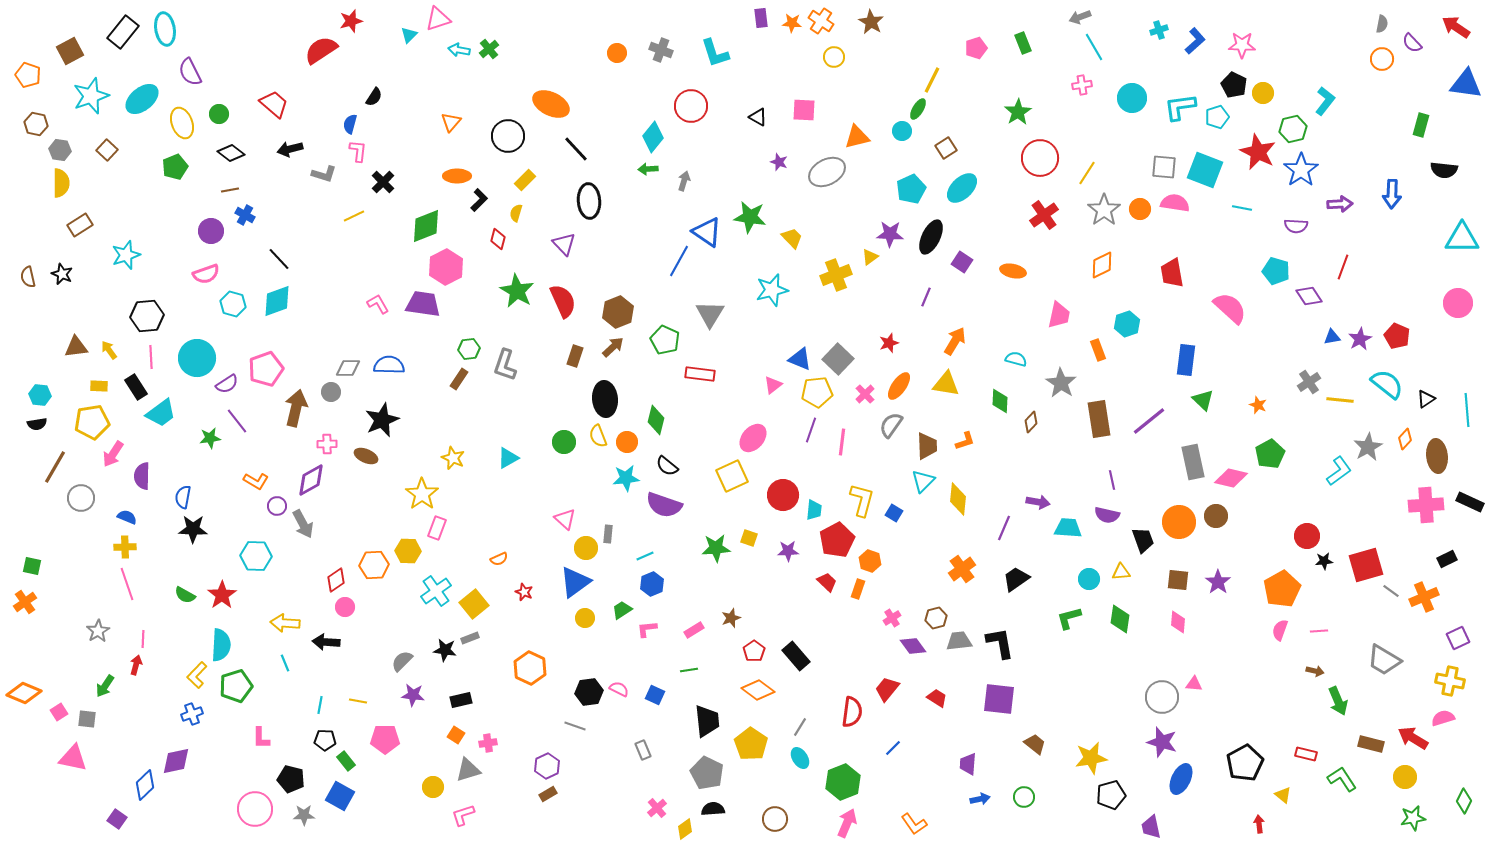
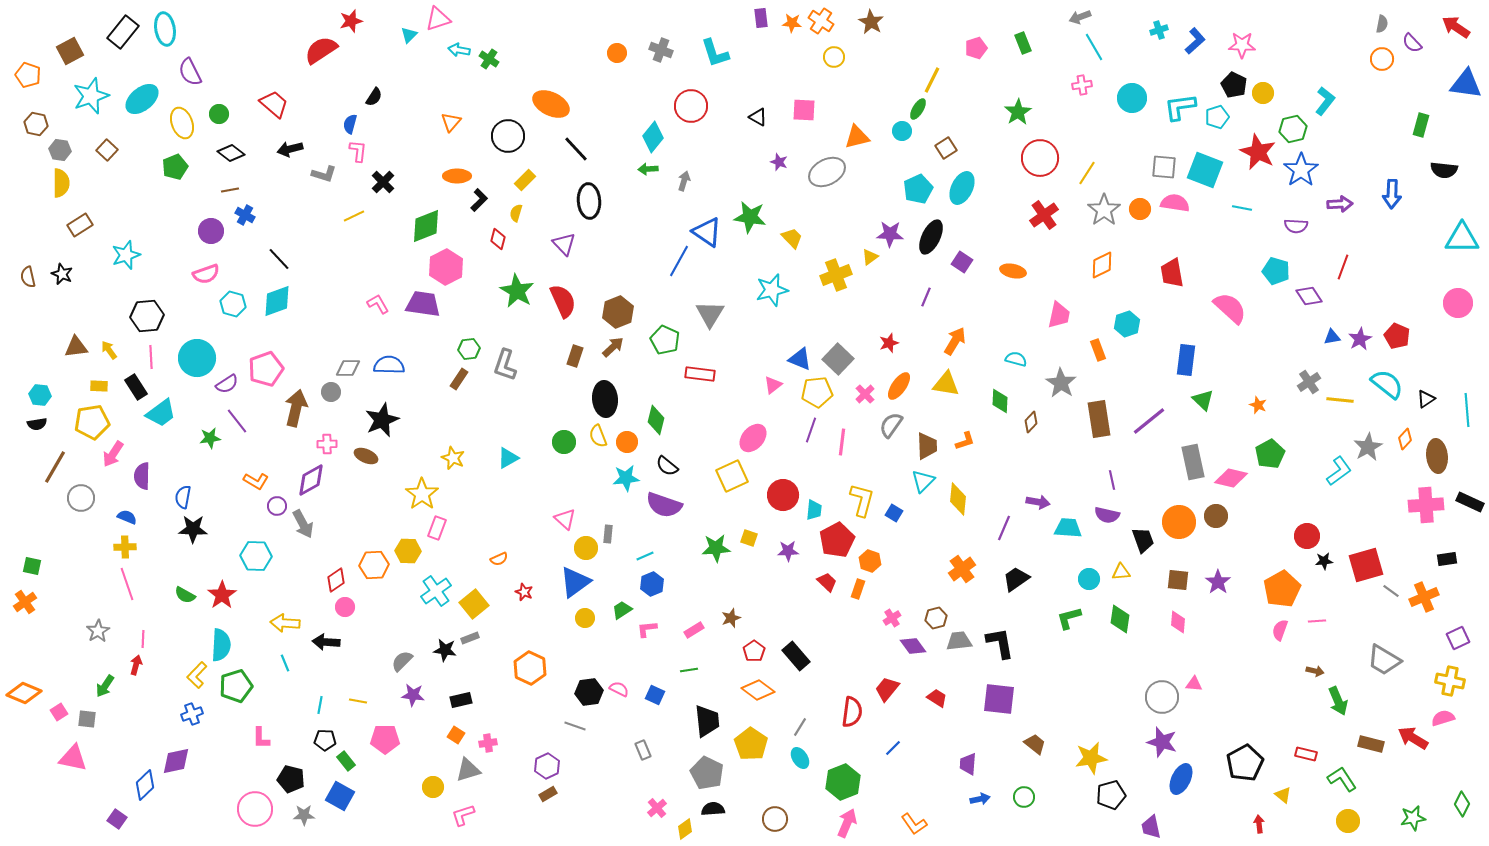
green cross at (489, 49): moved 10 px down; rotated 18 degrees counterclockwise
cyan ellipse at (962, 188): rotated 20 degrees counterclockwise
cyan pentagon at (911, 189): moved 7 px right
black rectangle at (1447, 559): rotated 18 degrees clockwise
pink line at (1319, 631): moved 2 px left, 10 px up
yellow circle at (1405, 777): moved 57 px left, 44 px down
green diamond at (1464, 801): moved 2 px left, 3 px down
